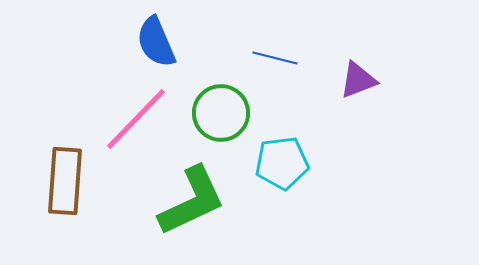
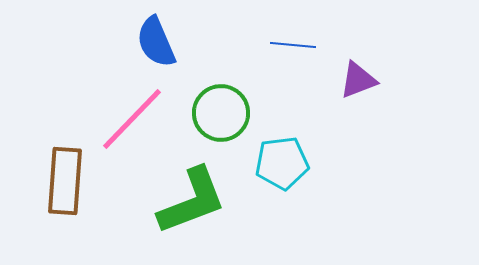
blue line: moved 18 px right, 13 px up; rotated 9 degrees counterclockwise
pink line: moved 4 px left
green L-shape: rotated 4 degrees clockwise
